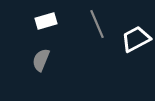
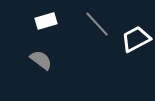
gray line: rotated 20 degrees counterclockwise
gray semicircle: rotated 105 degrees clockwise
